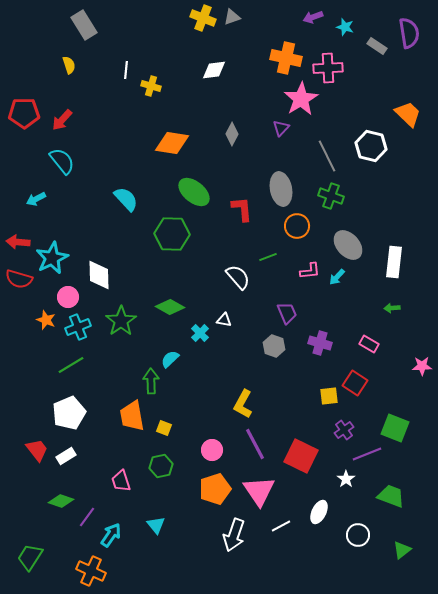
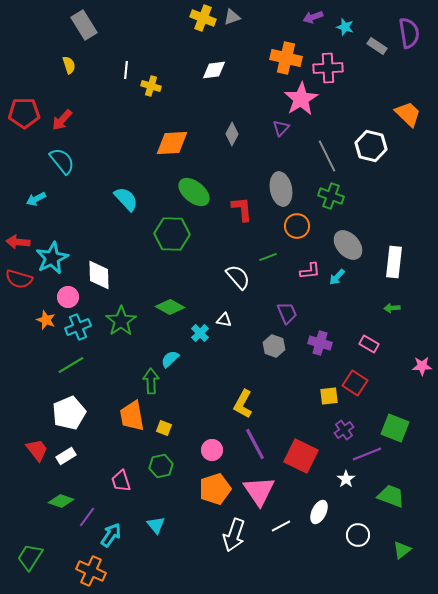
orange diamond at (172, 143): rotated 12 degrees counterclockwise
